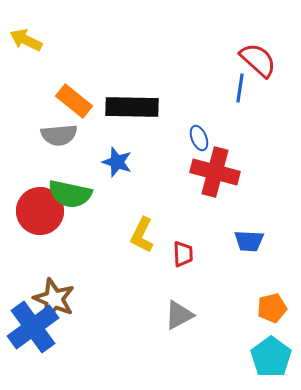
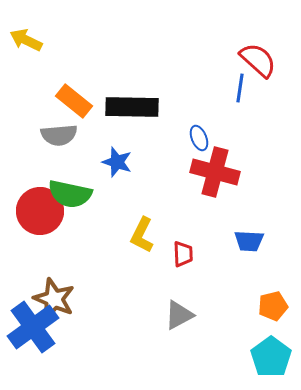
orange pentagon: moved 1 px right, 2 px up
